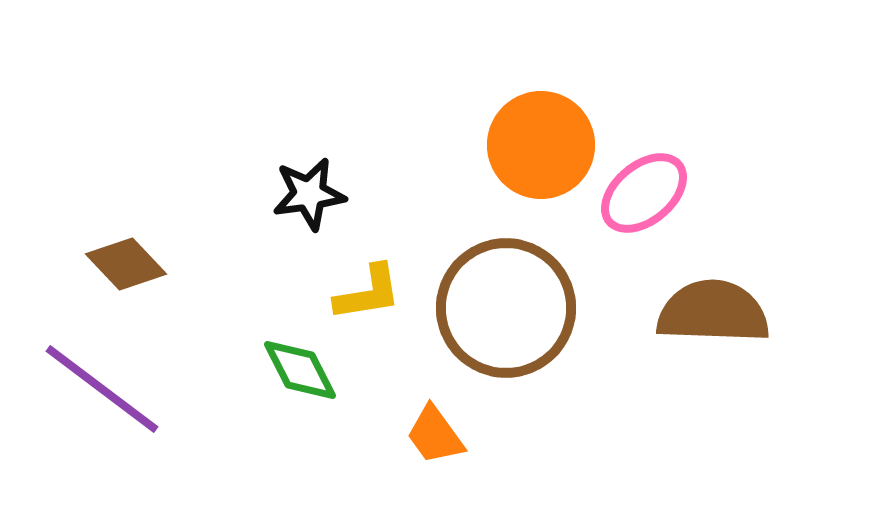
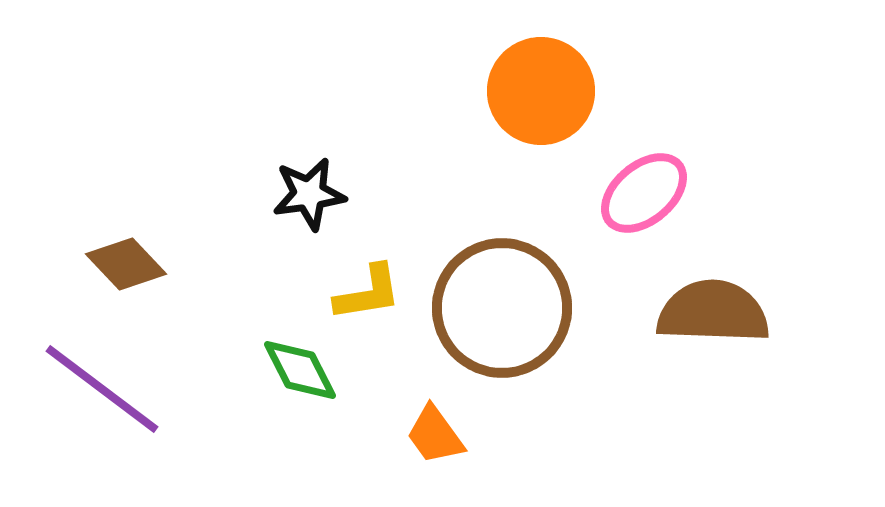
orange circle: moved 54 px up
brown circle: moved 4 px left
